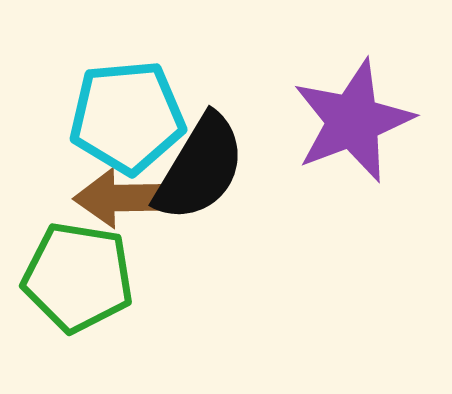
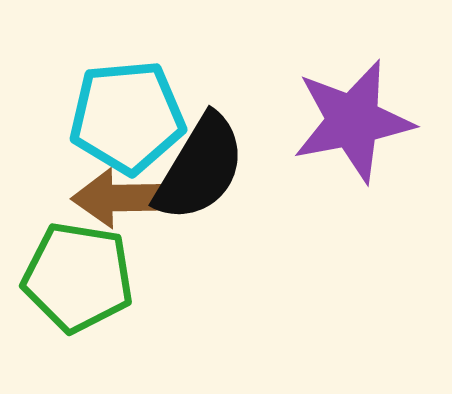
purple star: rotated 10 degrees clockwise
brown arrow: moved 2 px left
